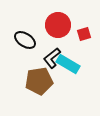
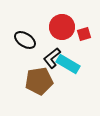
red circle: moved 4 px right, 2 px down
